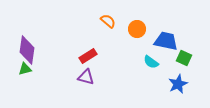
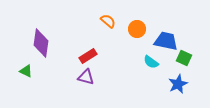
purple diamond: moved 14 px right, 7 px up
green triangle: moved 1 px right, 2 px down; rotated 40 degrees clockwise
